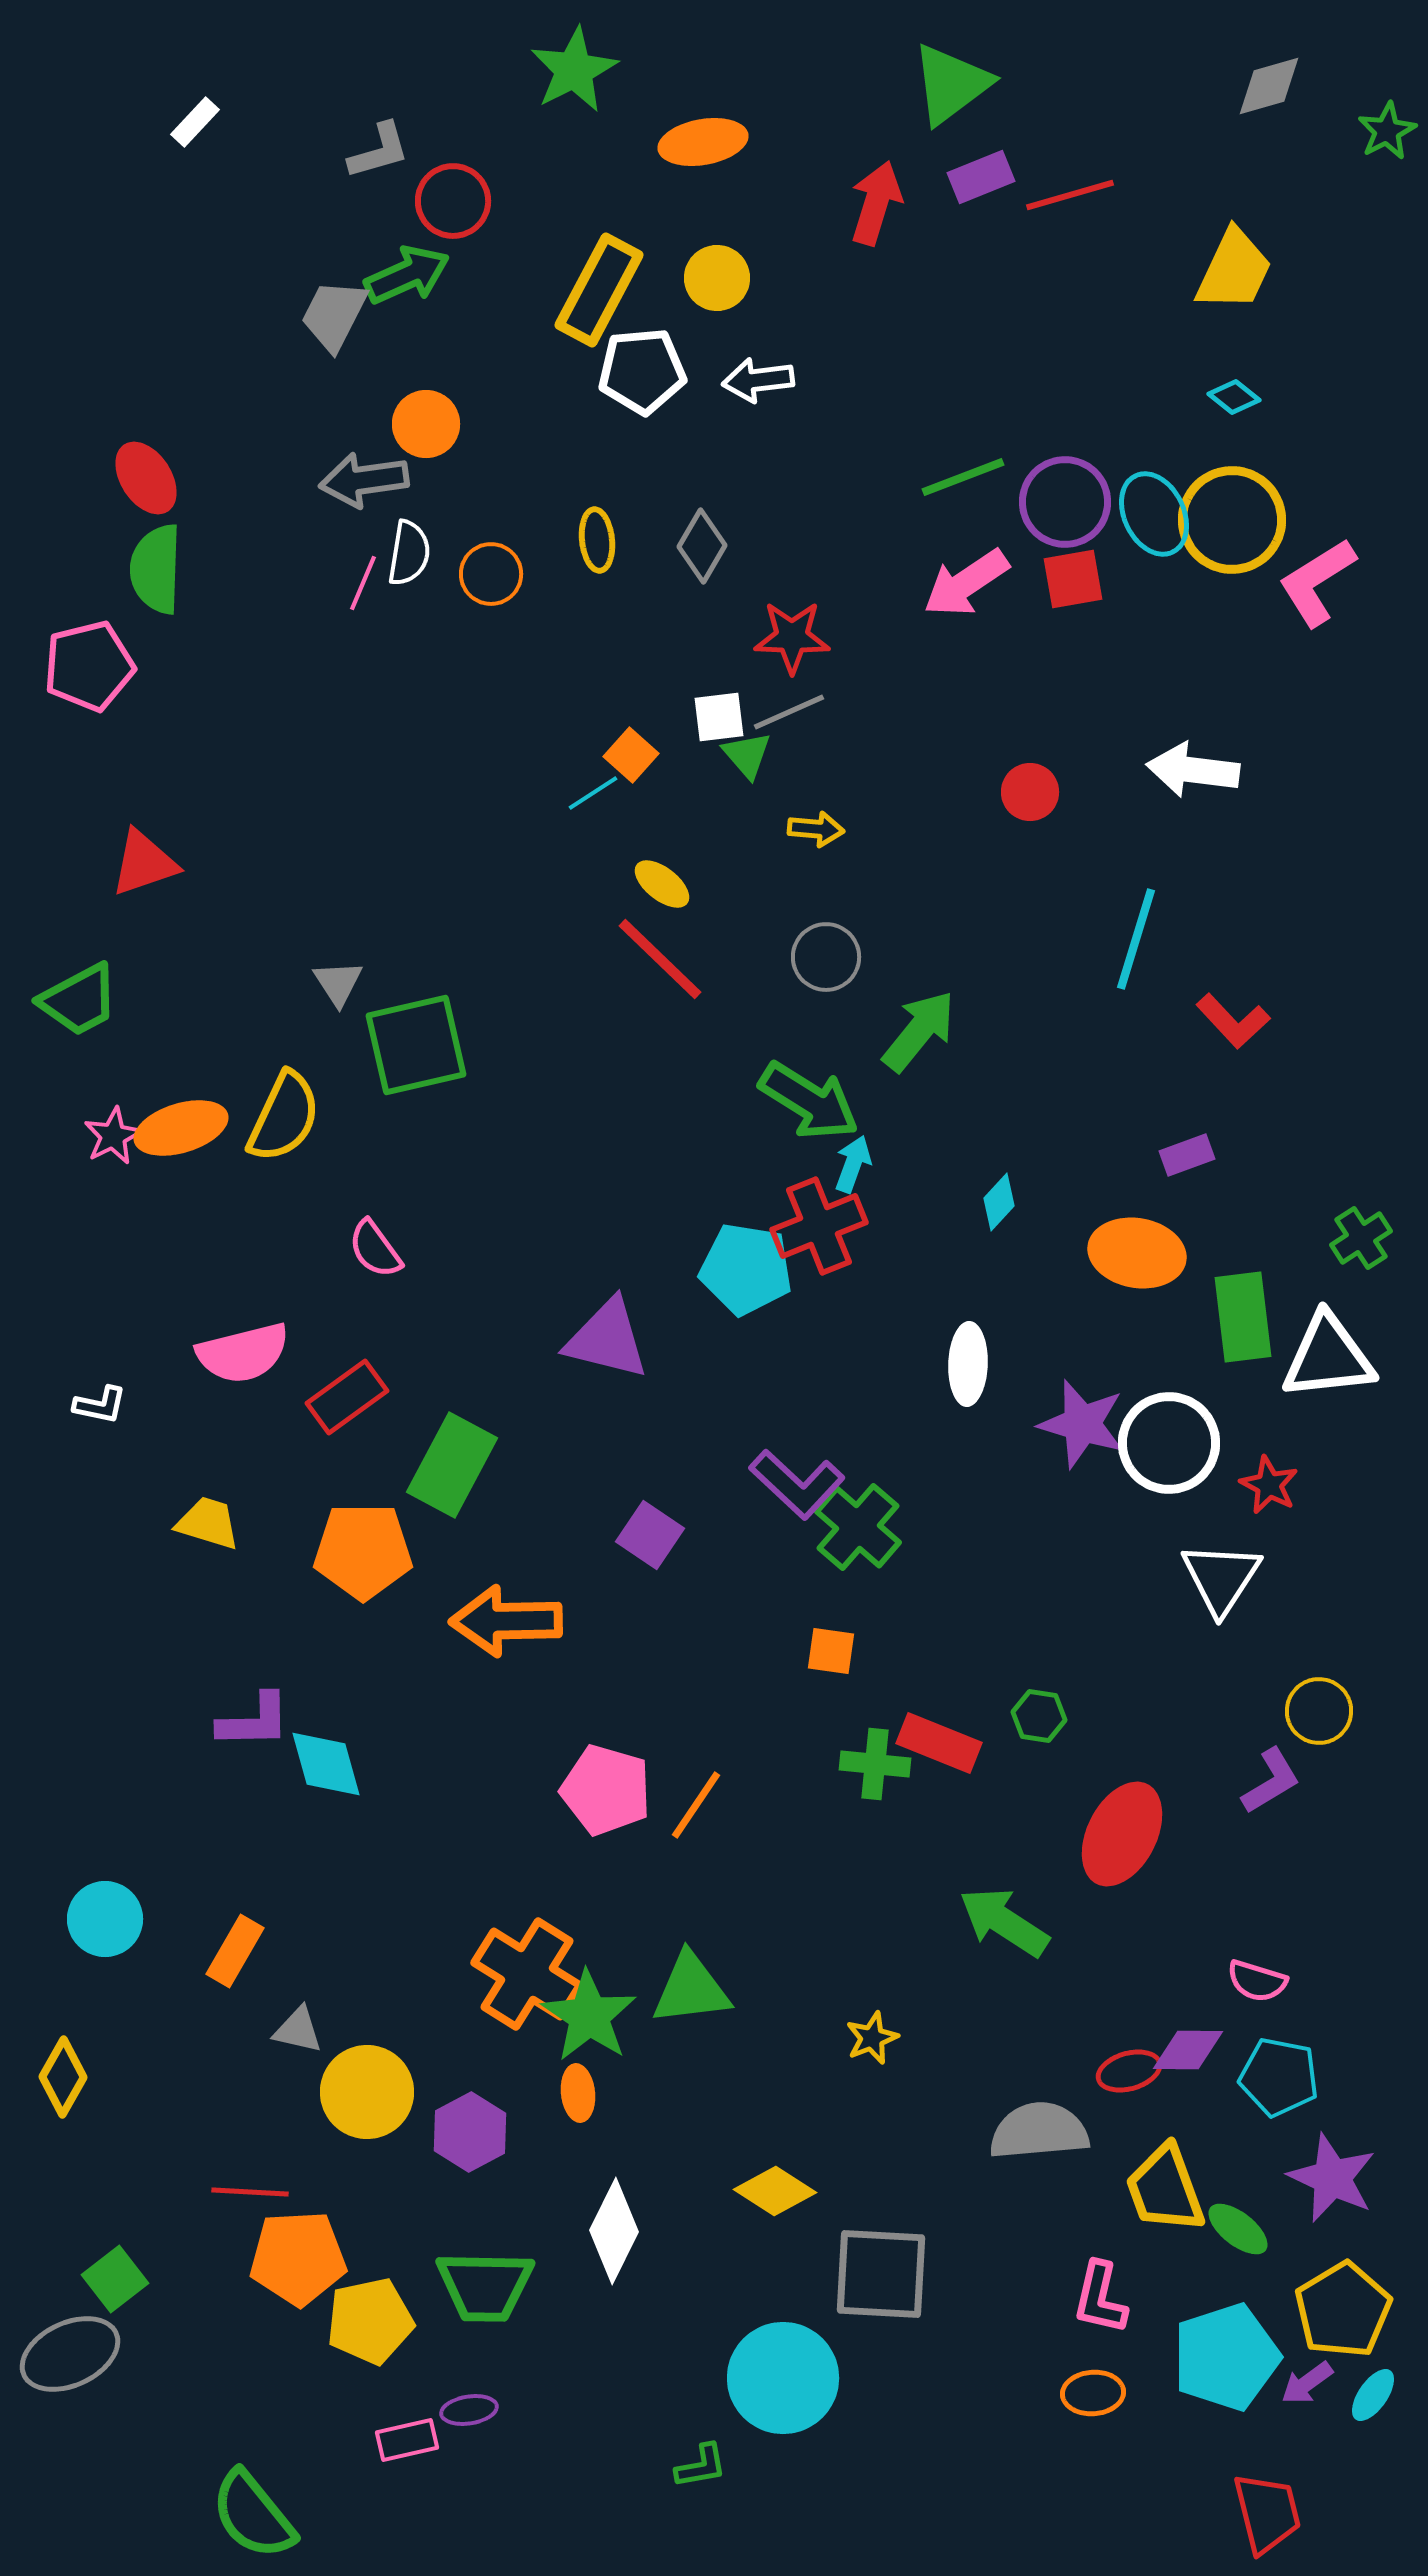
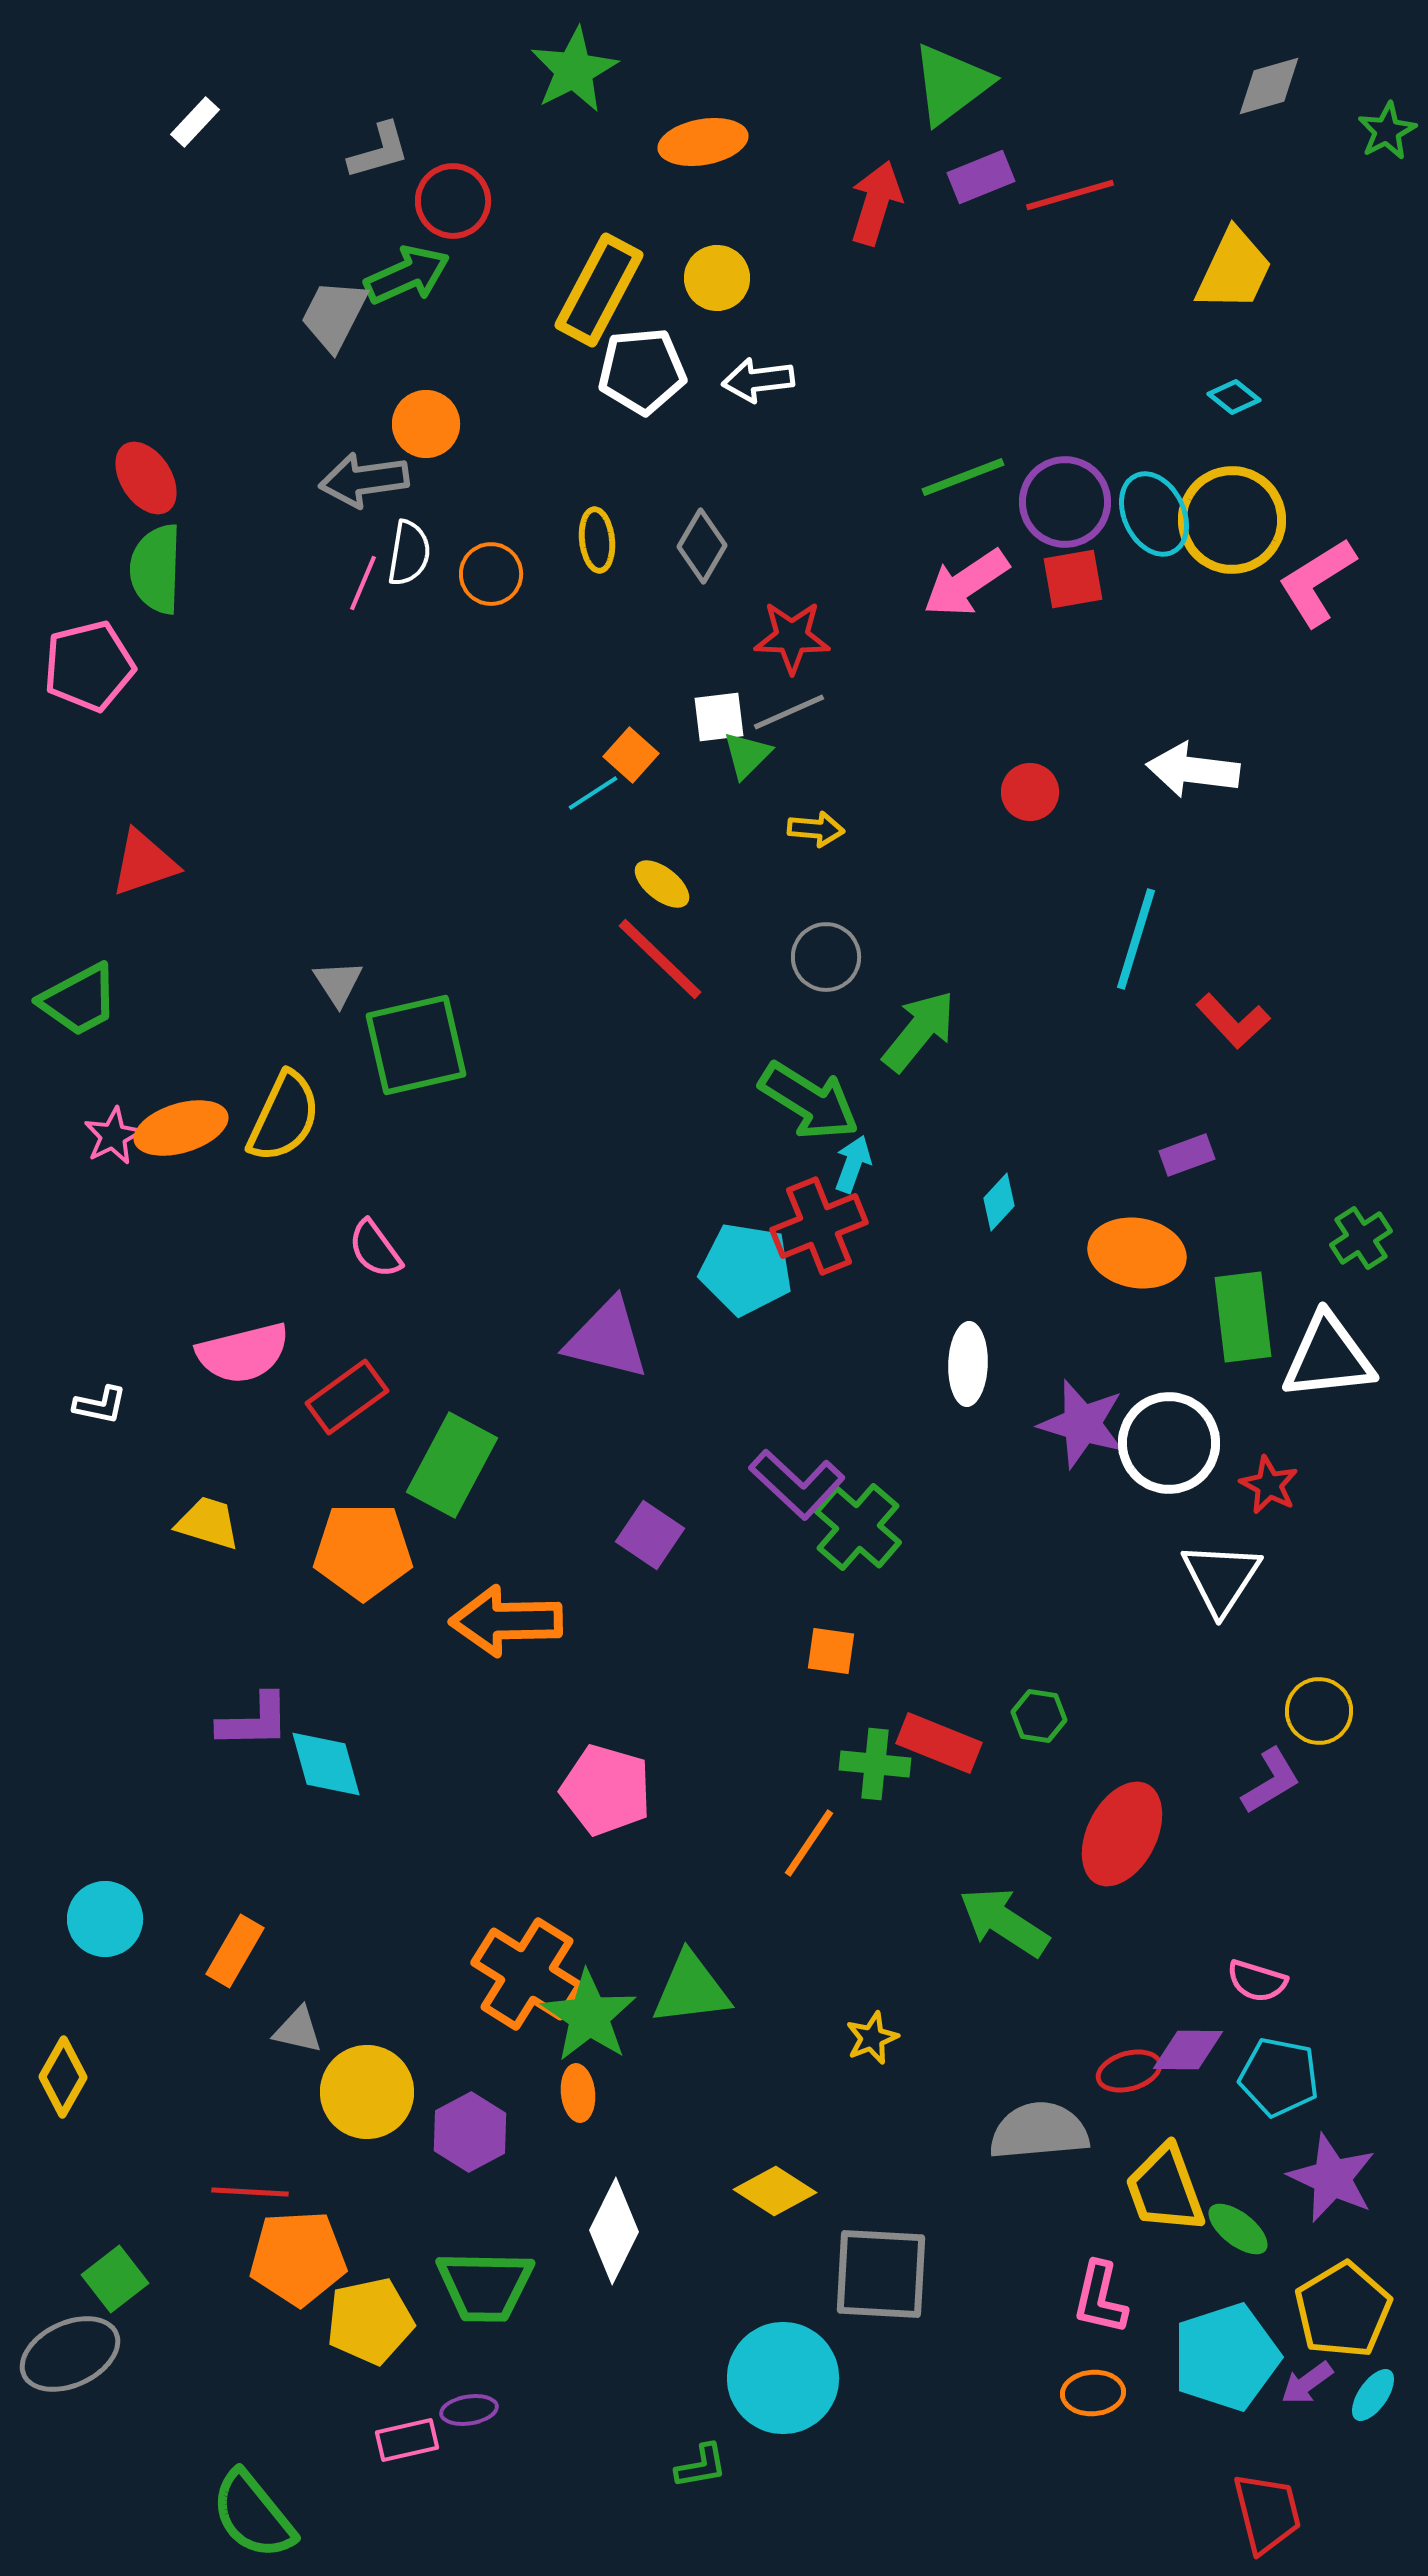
green triangle at (747, 755): rotated 26 degrees clockwise
orange line at (696, 1805): moved 113 px right, 38 px down
